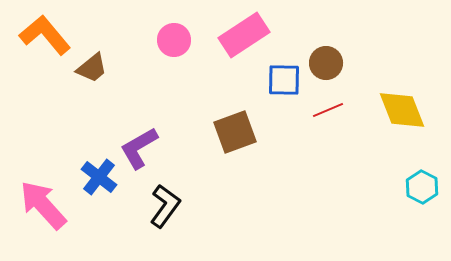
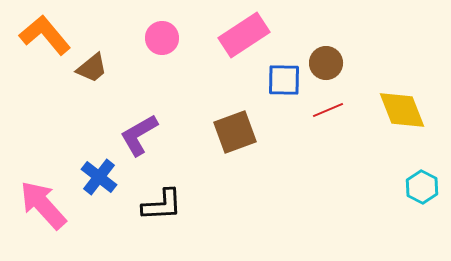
pink circle: moved 12 px left, 2 px up
purple L-shape: moved 13 px up
black L-shape: moved 3 px left, 1 px up; rotated 51 degrees clockwise
